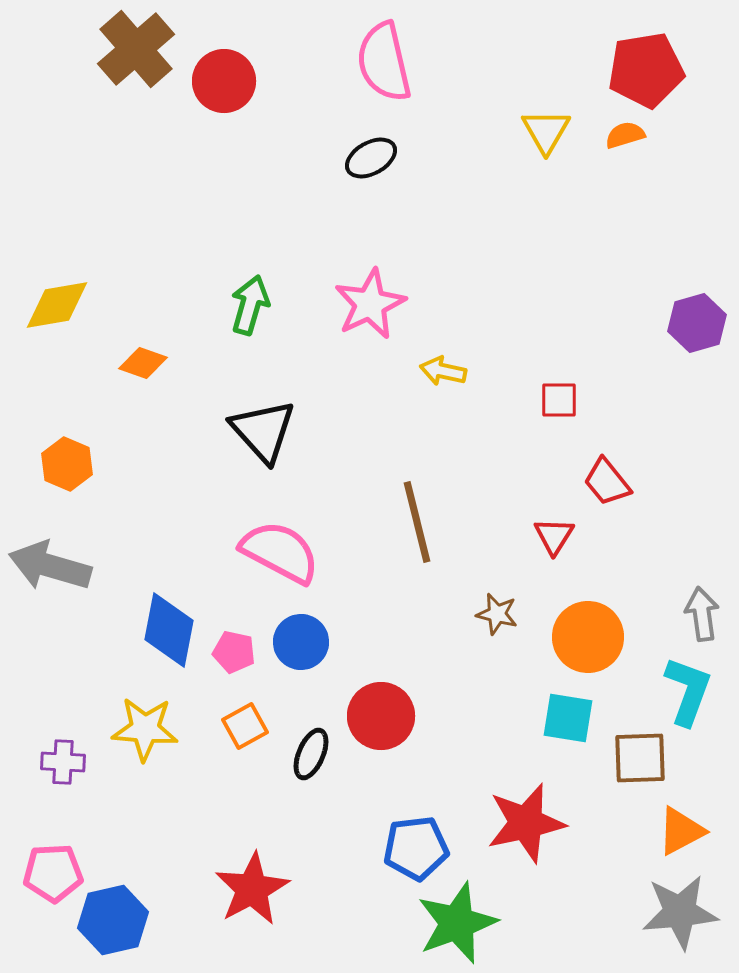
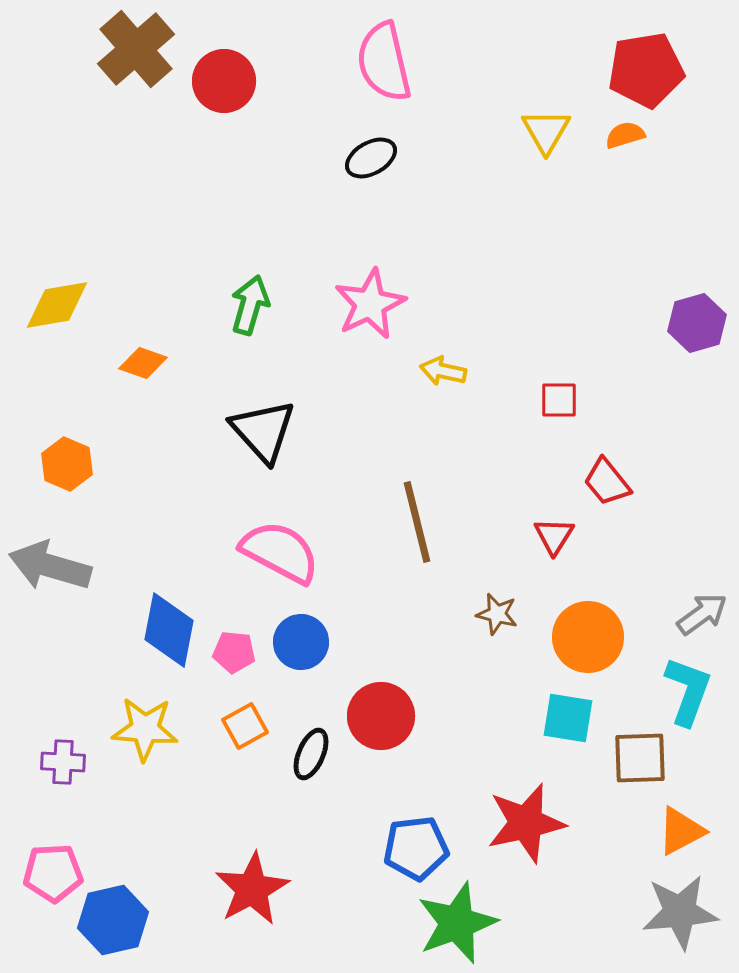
gray arrow at (702, 614): rotated 62 degrees clockwise
pink pentagon at (234, 652): rotated 6 degrees counterclockwise
